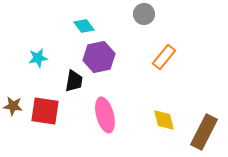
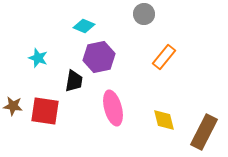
cyan diamond: rotated 30 degrees counterclockwise
cyan star: rotated 30 degrees clockwise
pink ellipse: moved 8 px right, 7 px up
